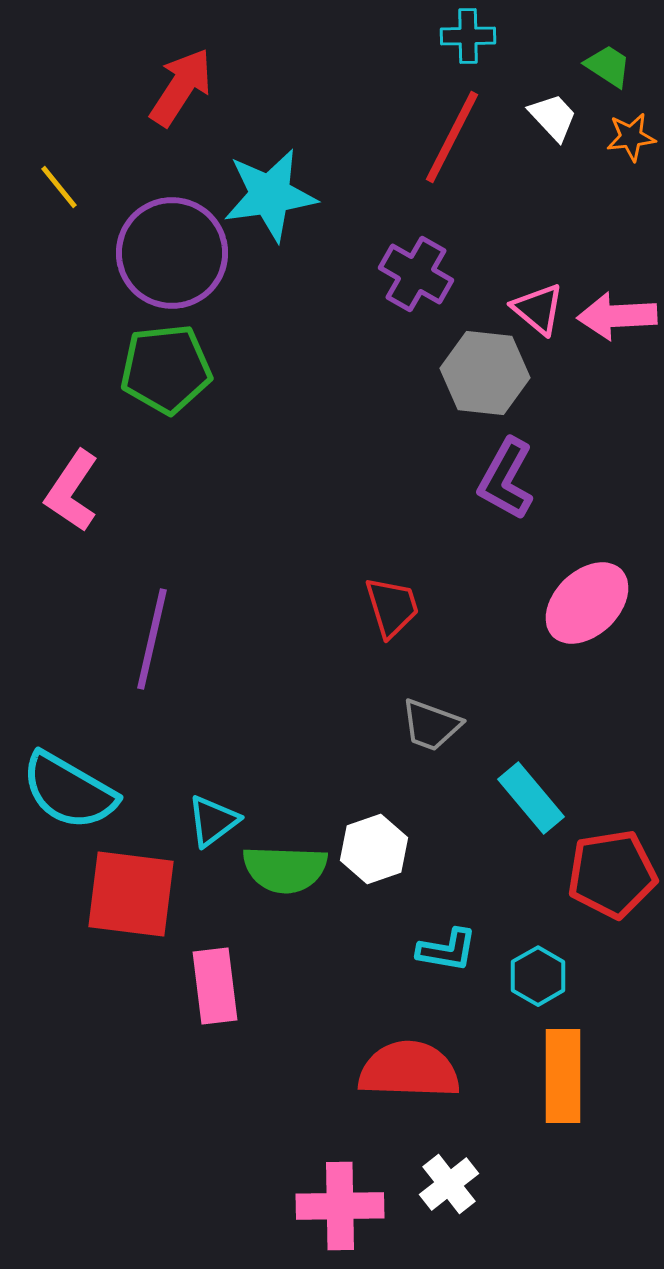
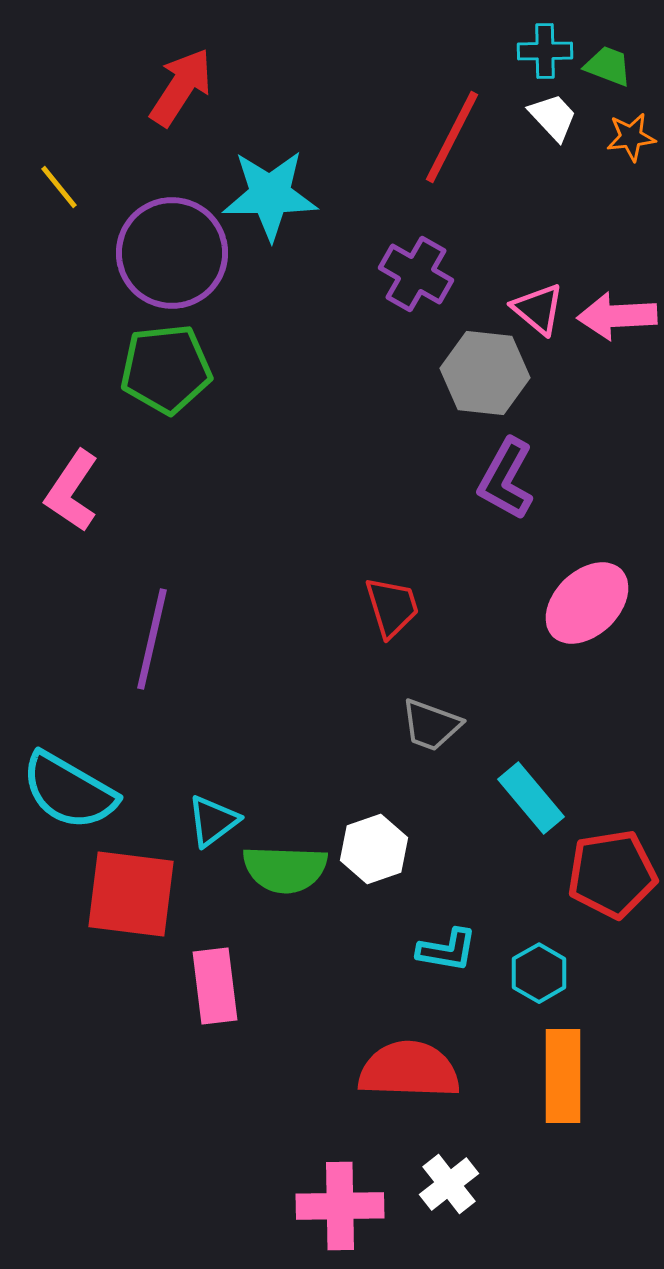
cyan cross: moved 77 px right, 15 px down
green trapezoid: rotated 12 degrees counterclockwise
cyan star: rotated 8 degrees clockwise
cyan hexagon: moved 1 px right, 3 px up
